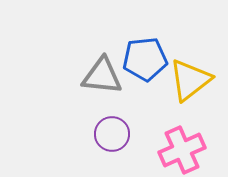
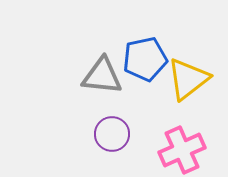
blue pentagon: rotated 6 degrees counterclockwise
yellow triangle: moved 2 px left, 1 px up
